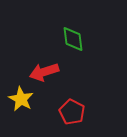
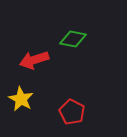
green diamond: rotated 72 degrees counterclockwise
red arrow: moved 10 px left, 12 px up
